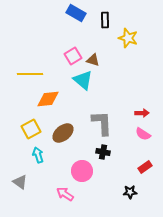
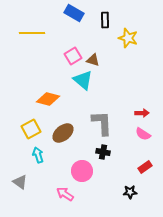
blue rectangle: moved 2 px left
yellow line: moved 2 px right, 41 px up
orange diamond: rotated 20 degrees clockwise
